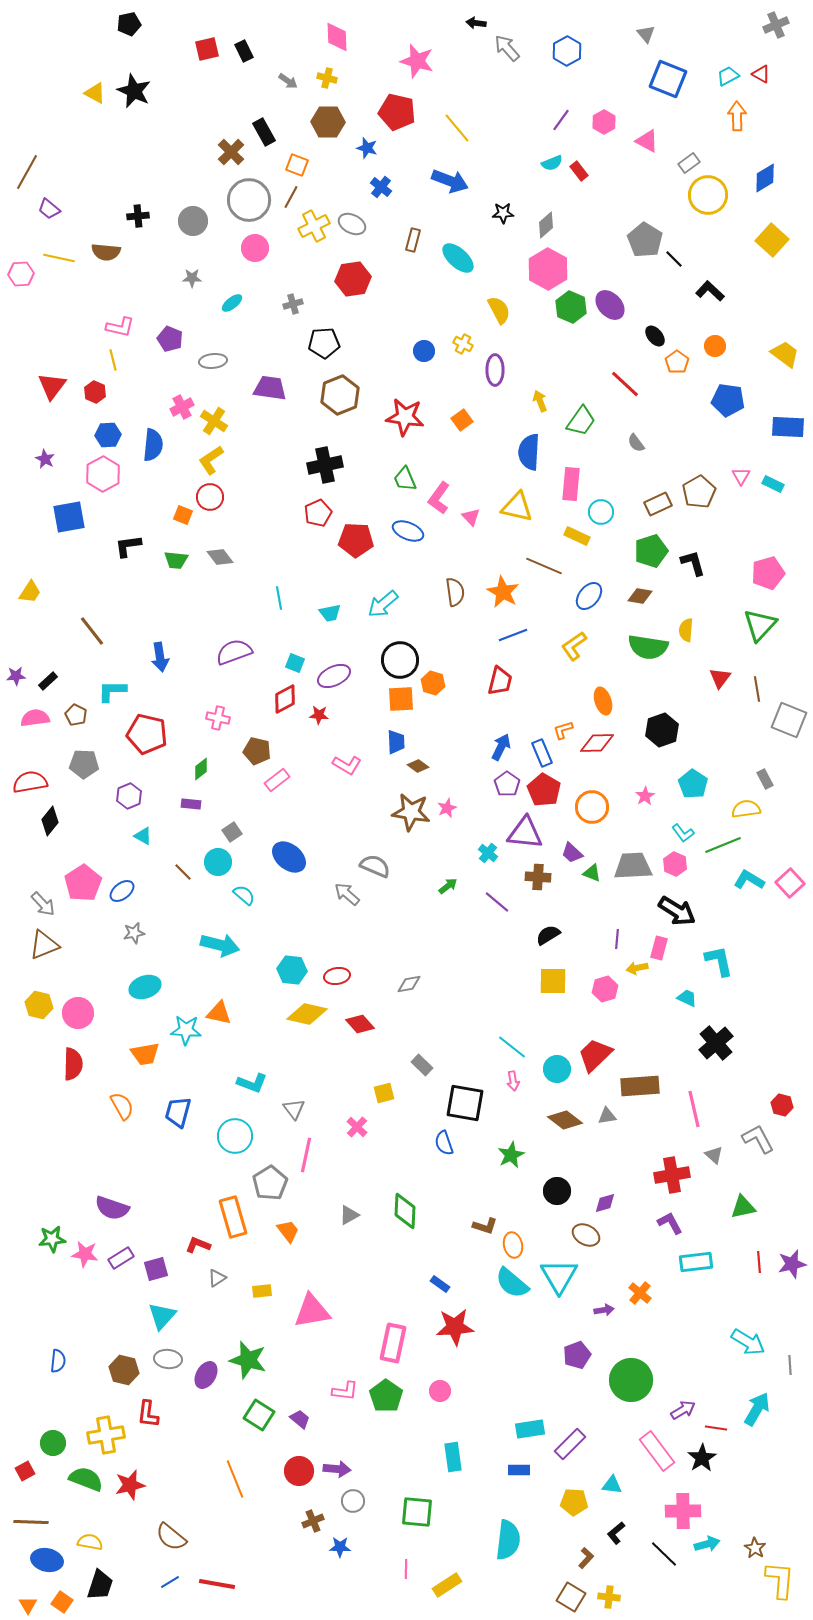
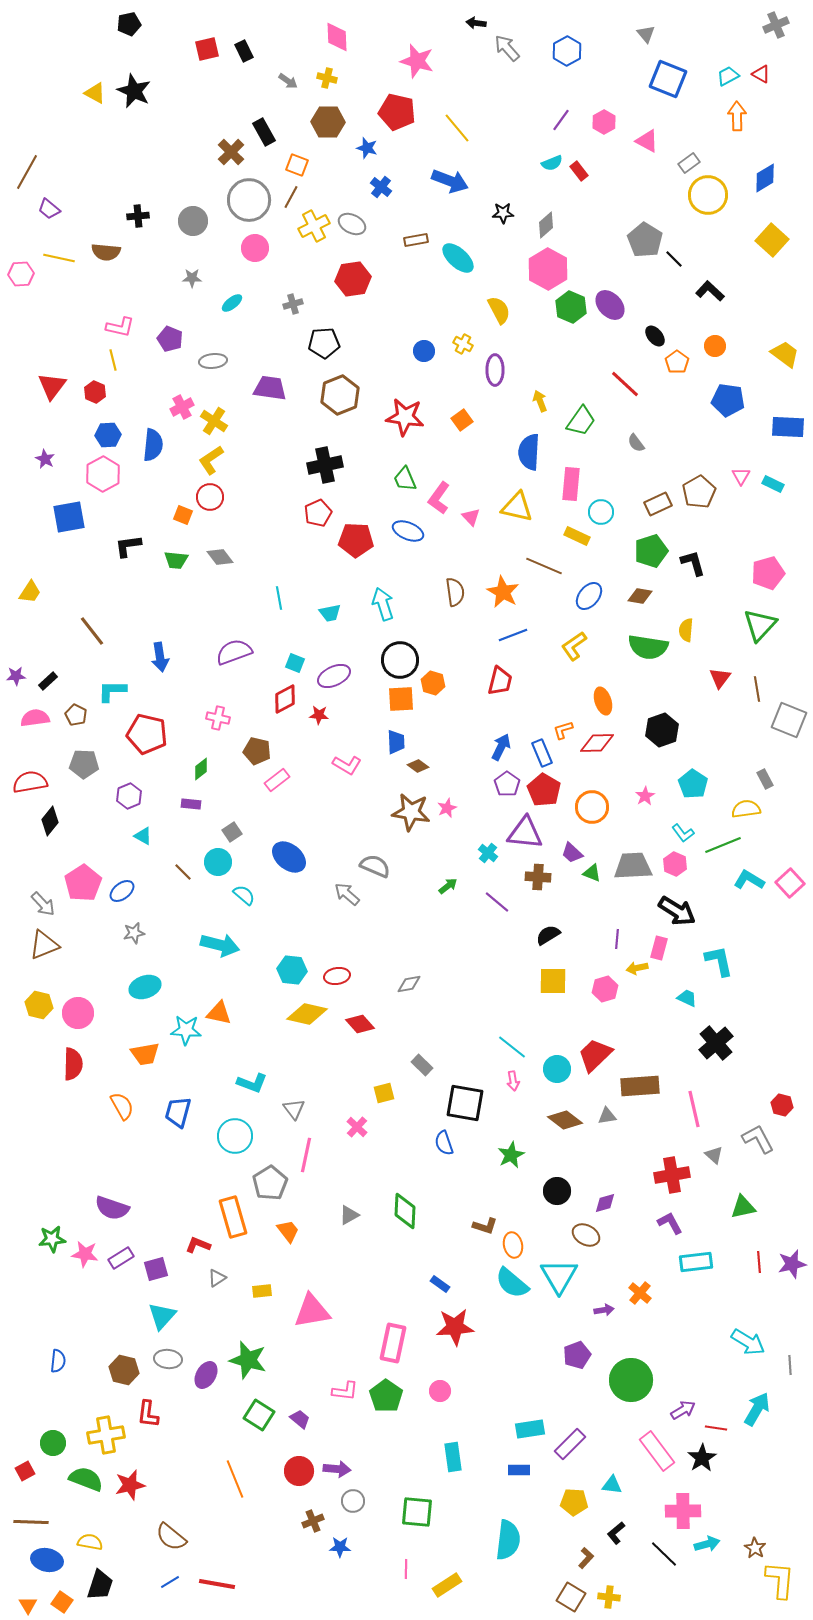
brown rectangle at (413, 240): moved 3 px right; rotated 65 degrees clockwise
cyan arrow at (383, 604): rotated 112 degrees clockwise
